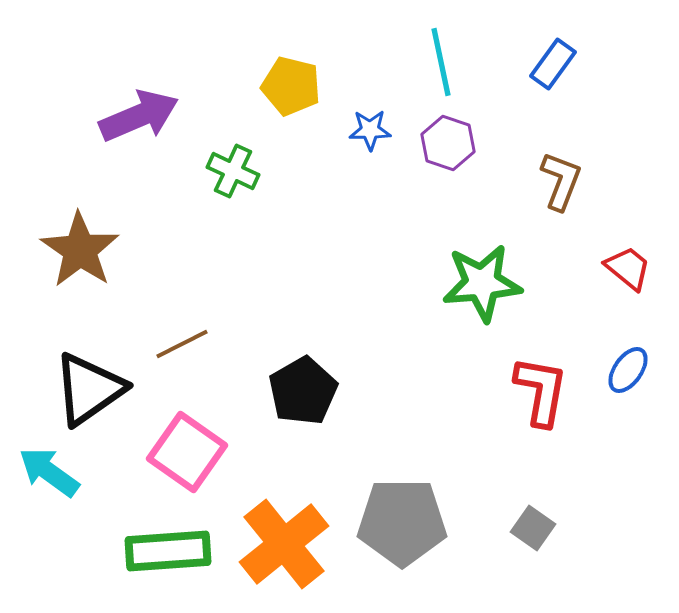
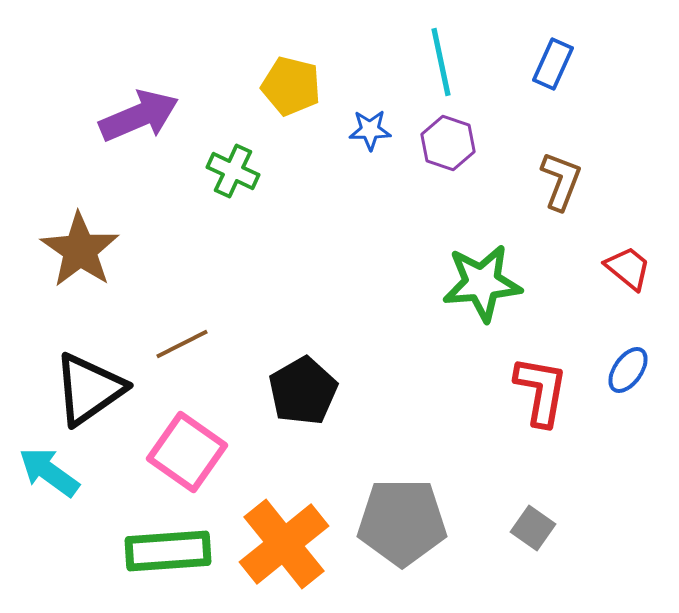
blue rectangle: rotated 12 degrees counterclockwise
